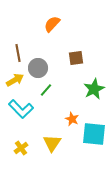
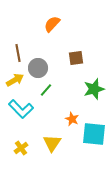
green star: rotated 10 degrees clockwise
